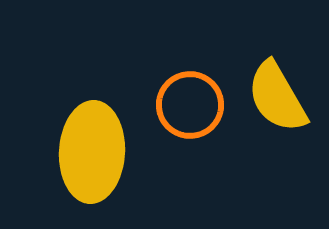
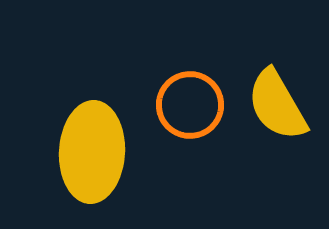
yellow semicircle: moved 8 px down
